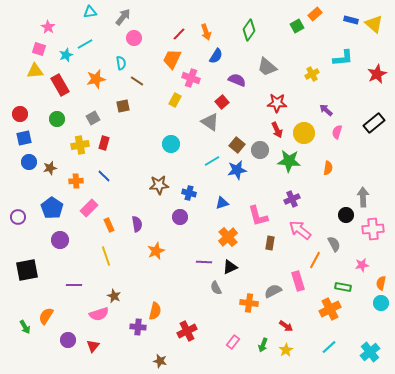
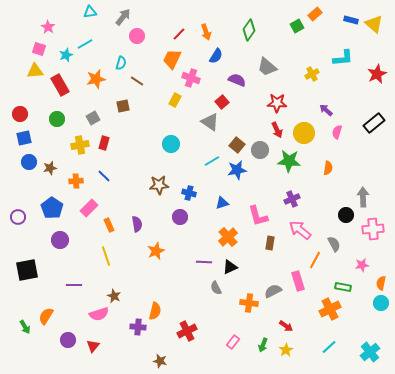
pink circle at (134, 38): moved 3 px right, 2 px up
cyan semicircle at (121, 63): rotated 24 degrees clockwise
